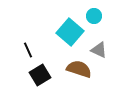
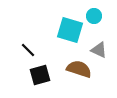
cyan square: moved 2 px up; rotated 24 degrees counterclockwise
black line: rotated 21 degrees counterclockwise
black square: rotated 15 degrees clockwise
